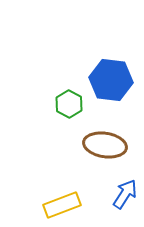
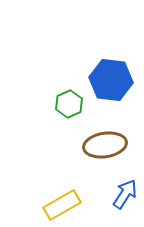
green hexagon: rotated 8 degrees clockwise
brown ellipse: rotated 18 degrees counterclockwise
yellow rectangle: rotated 9 degrees counterclockwise
